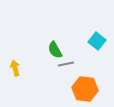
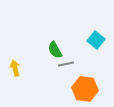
cyan square: moved 1 px left, 1 px up
